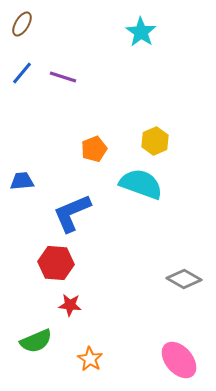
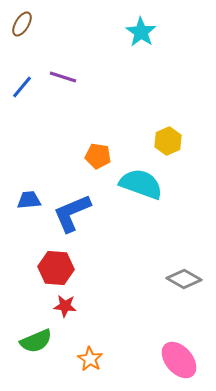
blue line: moved 14 px down
yellow hexagon: moved 13 px right
orange pentagon: moved 4 px right, 7 px down; rotated 30 degrees clockwise
blue trapezoid: moved 7 px right, 19 px down
red hexagon: moved 5 px down
red star: moved 5 px left, 1 px down
